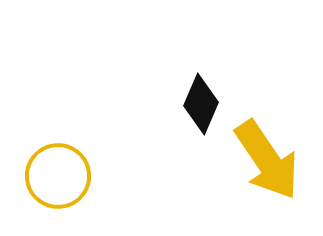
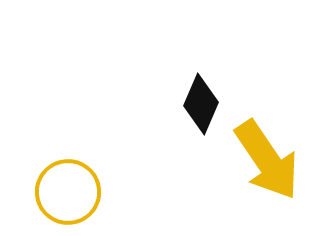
yellow circle: moved 10 px right, 16 px down
